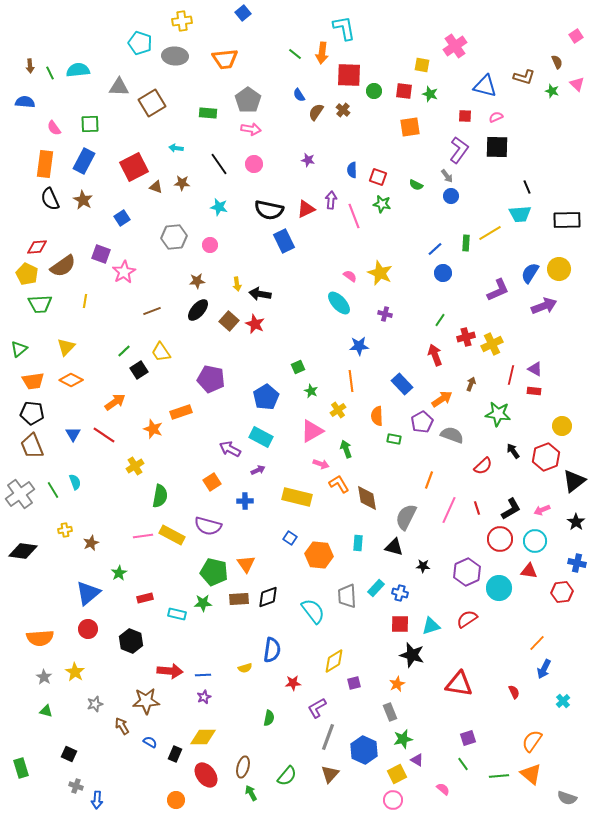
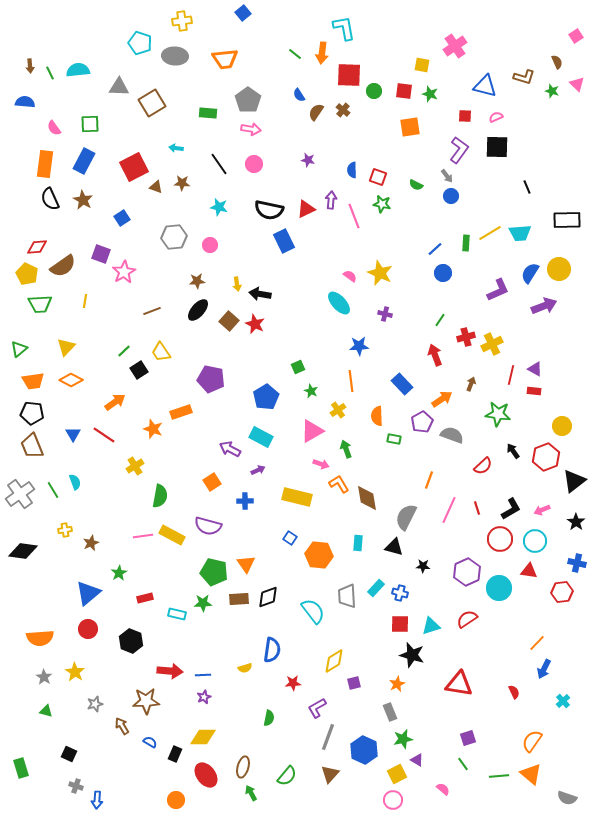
cyan trapezoid at (520, 214): moved 19 px down
